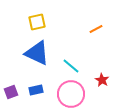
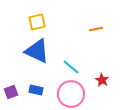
orange line: rotated 16 degrees clockwise
blue triangle: moved 2 px up
cyan line: moved 1 px down
blue rectangle: rotated 24 degrees clockwise
